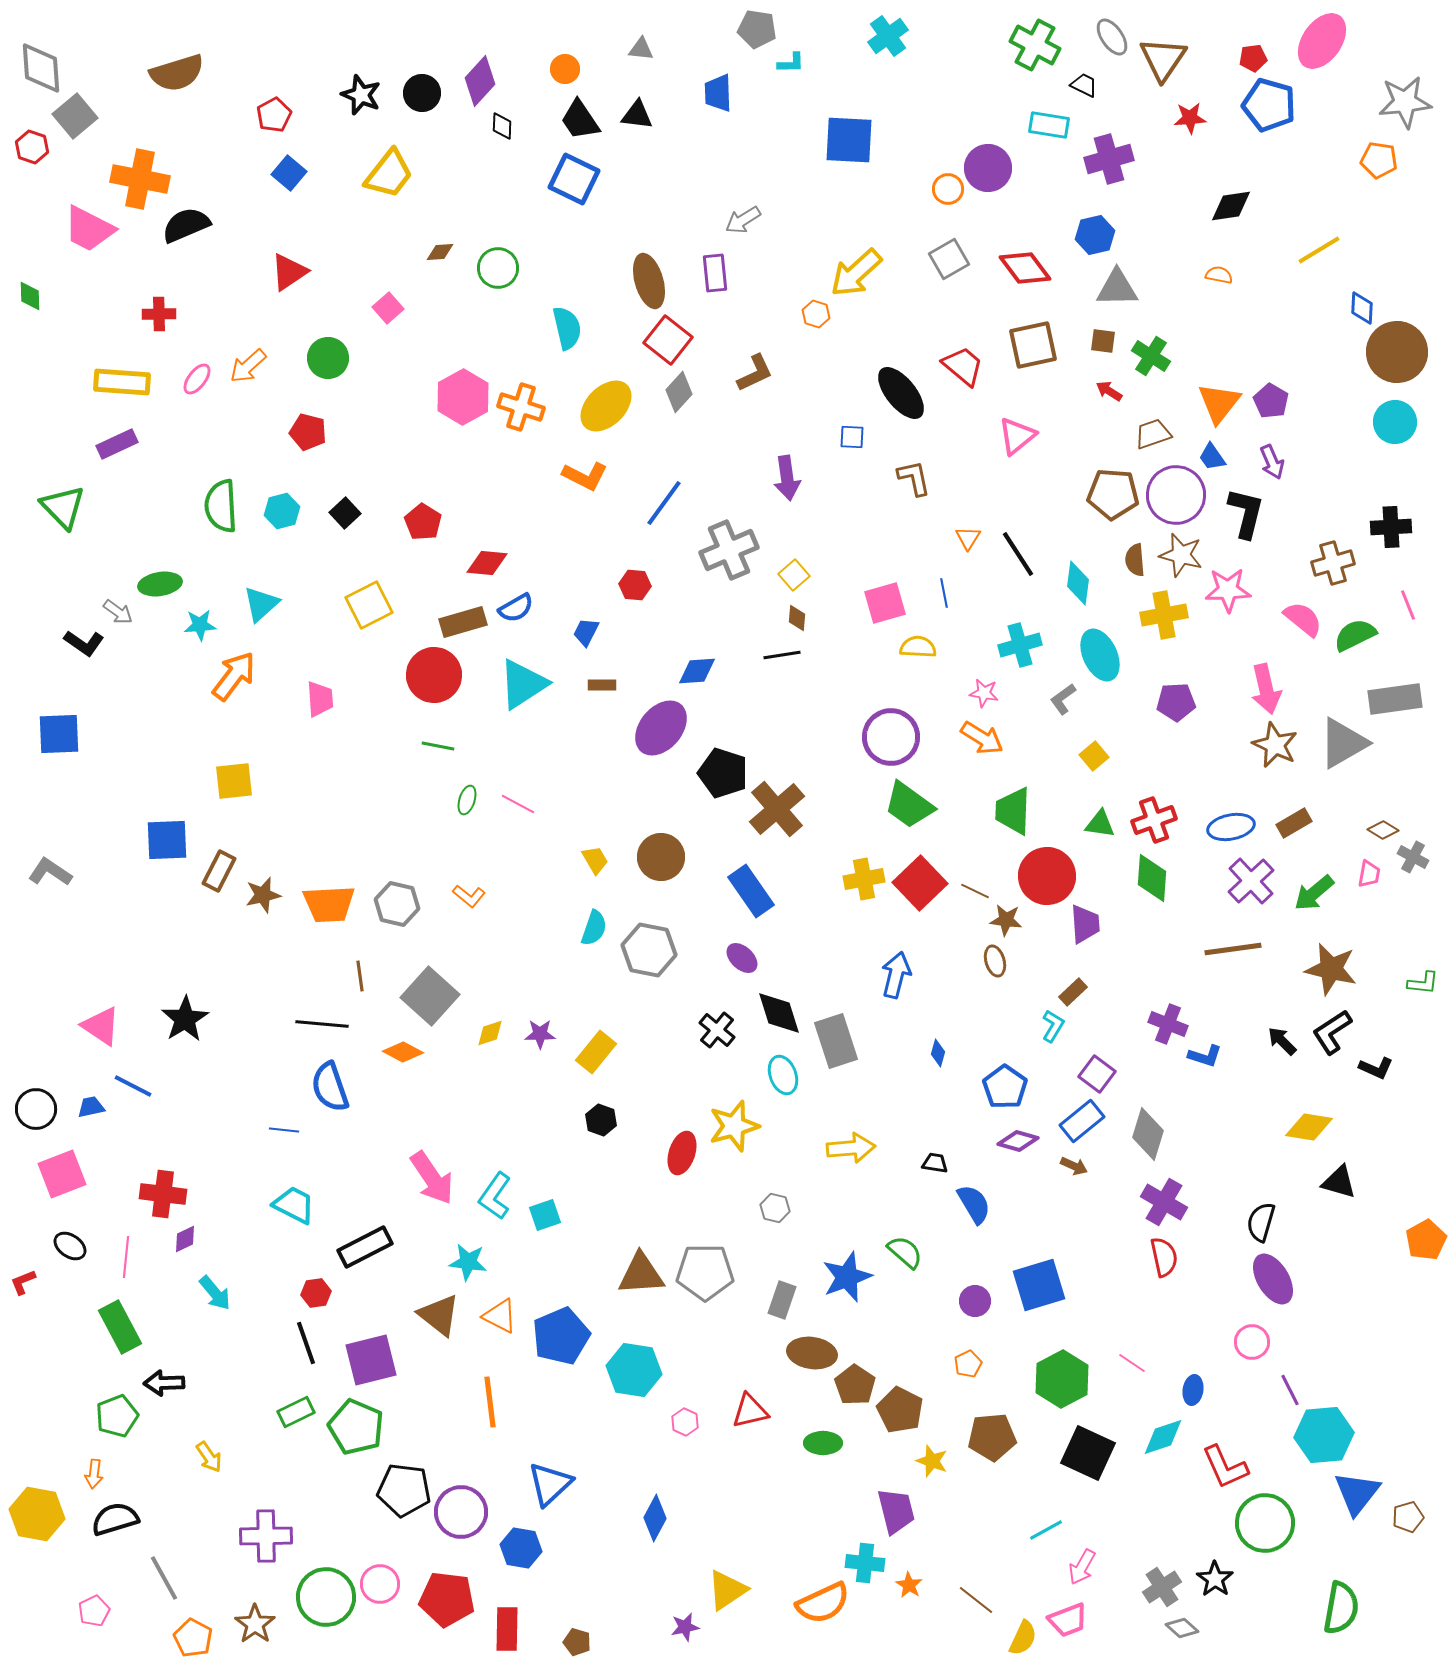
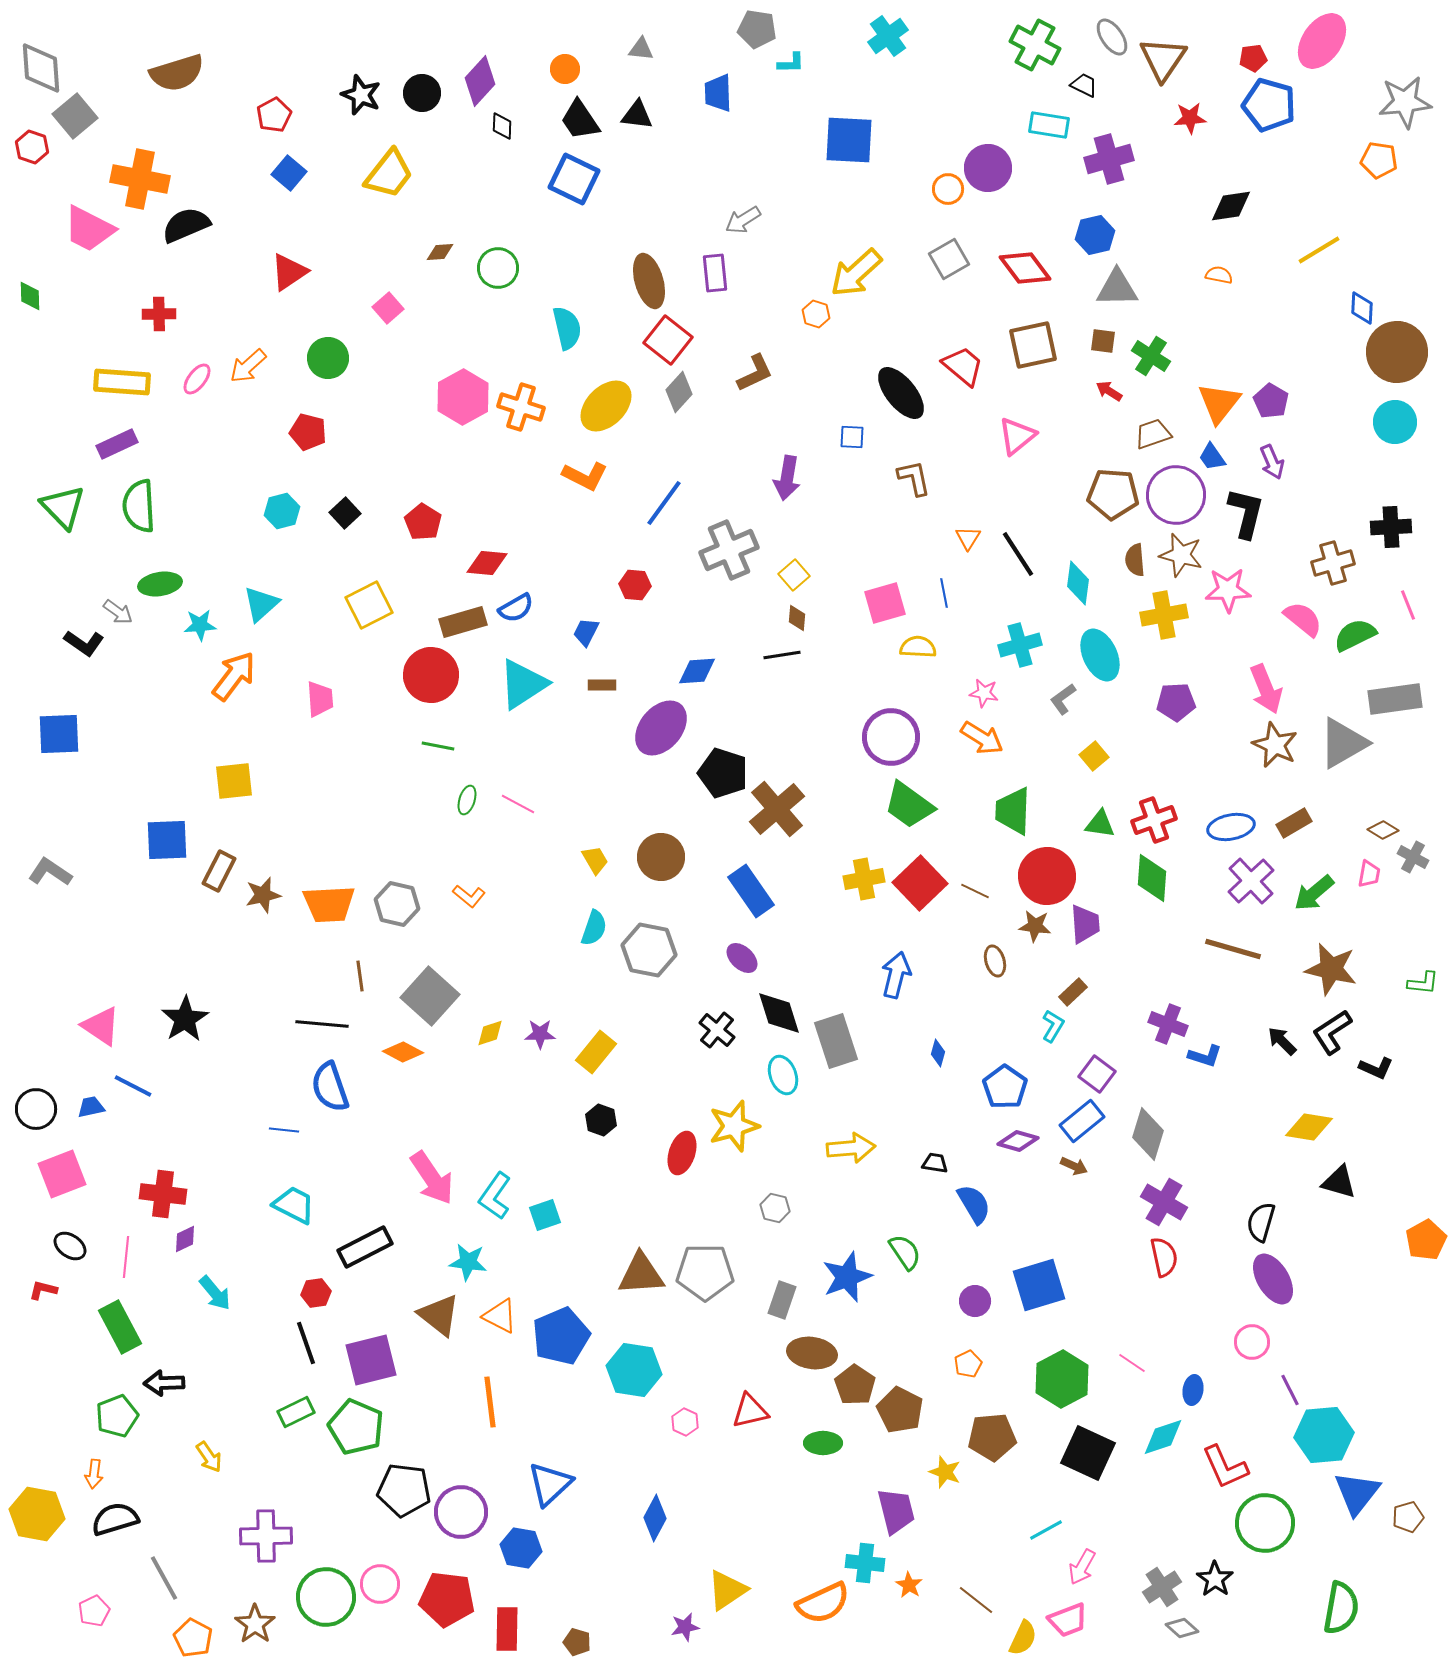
purple arrow at (787, 478): rotated 18 degrees clockwise
green semicircle at (221, 506): moved 82 px left
red circle at (434, 675): moved 3 px left
pink arrow at (1266, 689): rotated 9 degrees counterclockwise
brown star at (1006, 920): moved 29 px right, 6 px down
brown line at (1233, 949): rotated 24 degrees clockwise
green semicircle at (905, 1252): rotated 15 degrees clockwise
red L-shape at (23, 1282): moved 20 px right, 8 px down; rotated 36 degrees clockwise
yellow star at (932, 1461): moved 13 px right, 11 px down
